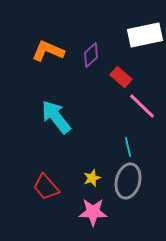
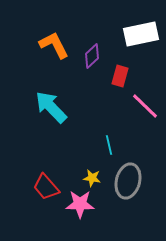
white rectangle: moved 4 px left, 1 px up
orange L-shape: moved 6 px right, 6 px up; rotated 40 degrees clockwise
purple diamond: moved 1 px right, 1 px down
red rectangle: moved 1 px left, 1 px up; rotated 65 degrees clockwise
pink line: moved 3 px right
cyan arrow: moved 5 px left, 10 px up; rotated 6 degrees counterclockwise
cyan line: moved 19 px left, 2 px up
yellow star: rotated 30 degrees clockwise
pink star: moved 13 px left, 8 px up
